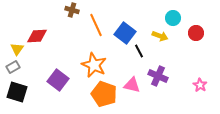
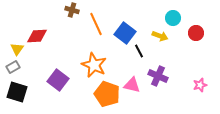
orange line: moved 1 px up
pink star: rotated 24 degrees clockwise
orange pentagon: moved 3 px right
